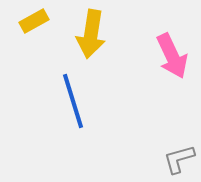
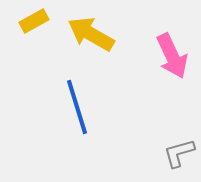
yellow arrow: rotated 111 degrees clockwise
blue line: moved 4 px right, 6 px down
gray L-shape: moved 6 px up
